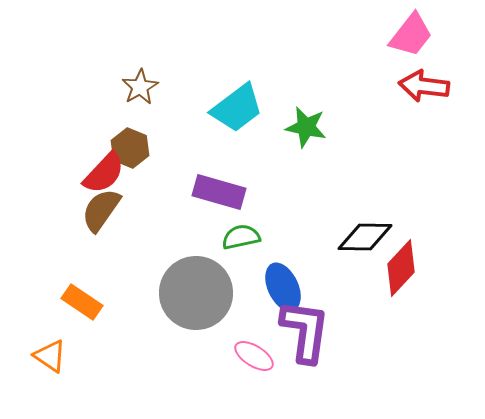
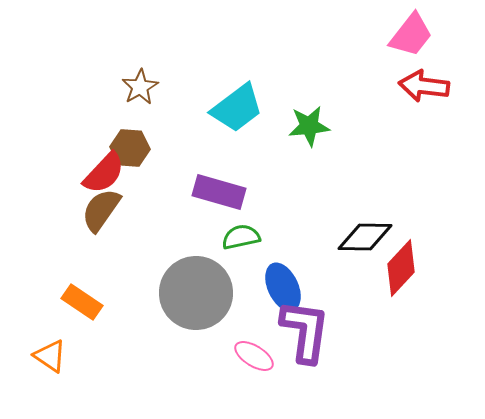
green star: moved 3 px right, 1 px up; rotated 18 degrees counterclockwise
brown hexagon: rotated 18 degrees counterclockwise
